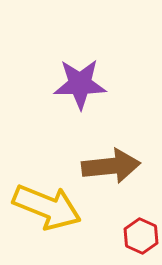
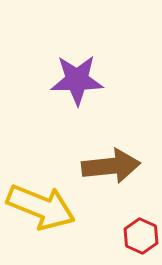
purple star: moved 3 px left, 4 px up
yellow arrow: moved 6 px left
